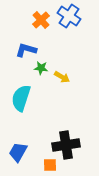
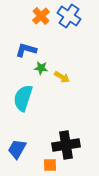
orange cross: moved 4 px up
cyan semicircle: moved 2 px right
blue trapezoid: moved 1 px left, 3 px up
